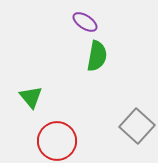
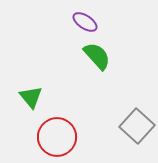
green semicircle: rotated 52 degrees counterclockwise
red circle: moved 4 px up
